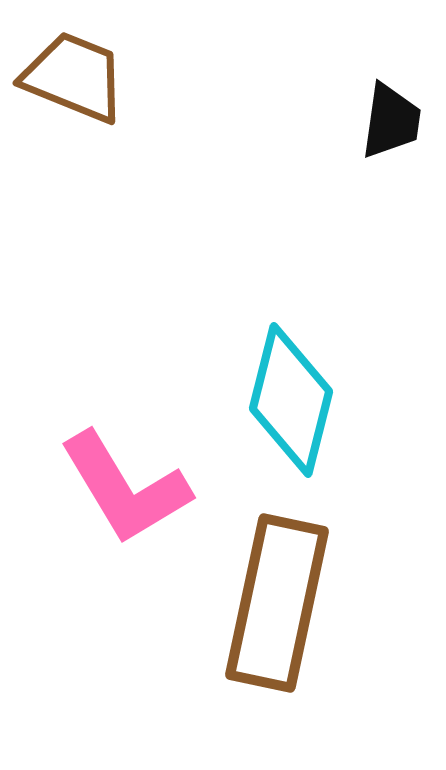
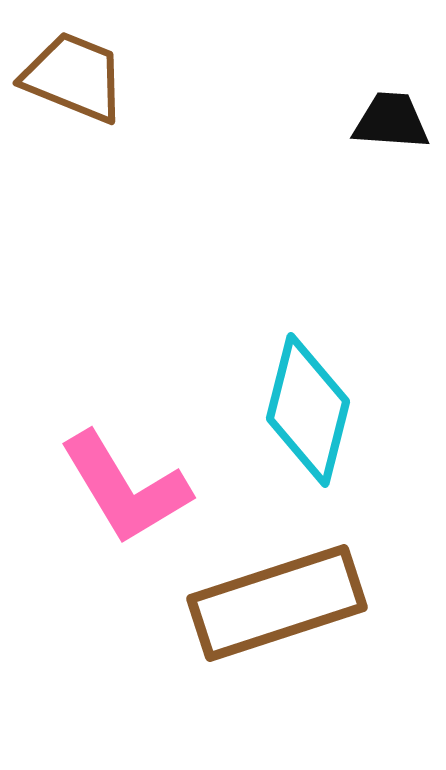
black trapezoid: rotated 94 degrees counterclockwise
cyan diamond: moved 17 px right, 10 px down
brown rectangle: rotated 60 degrees clockwise
